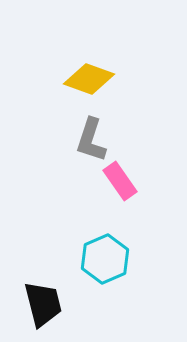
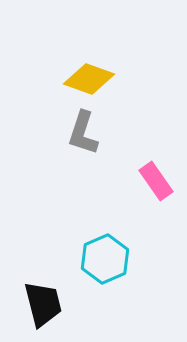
gray L-shape: moved 8 px left, 7 px up
pink rectangle: moved 36 px right
